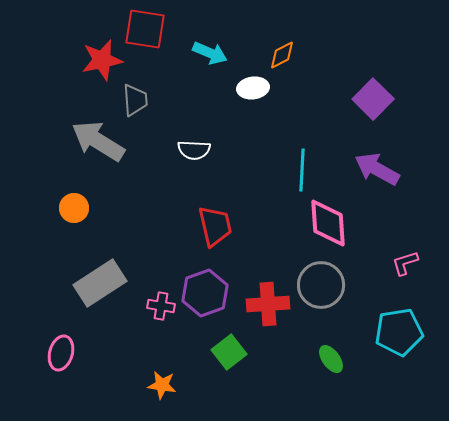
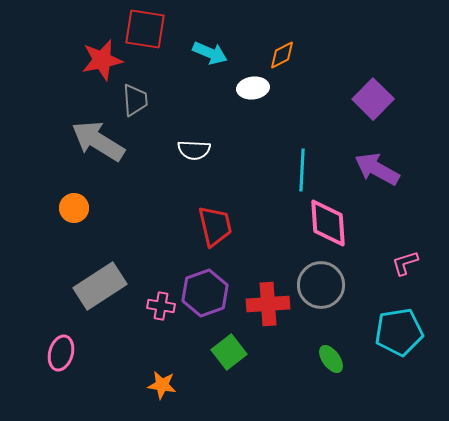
gray rectangle: moved 3 px down
